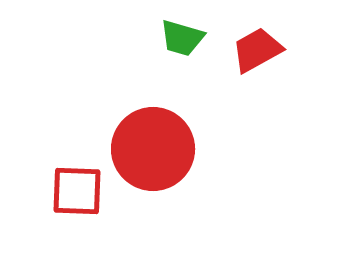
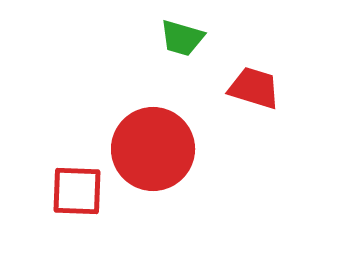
red trapezoid: moved 3 px left, 38 px down; rotated 46 degrees clockwise
